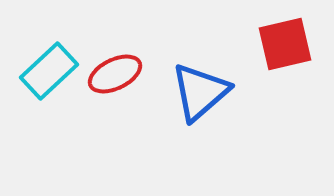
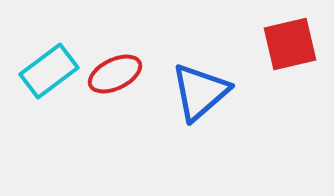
red square: moved 5 px right
cyan rectangle: rotated 6 degrees clockwise
